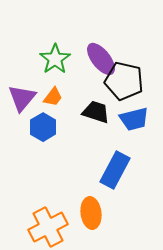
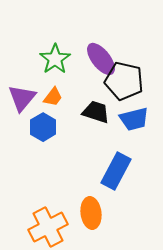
blue rectangle: moved 1 px right, 1 px down
